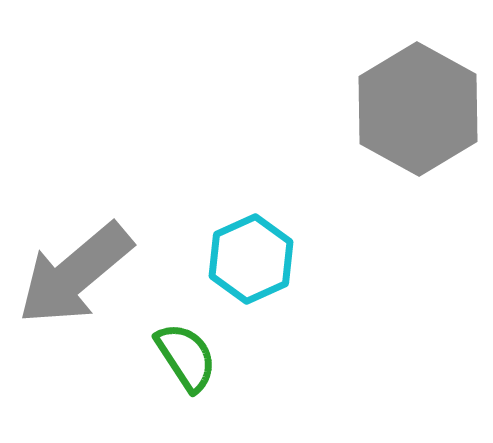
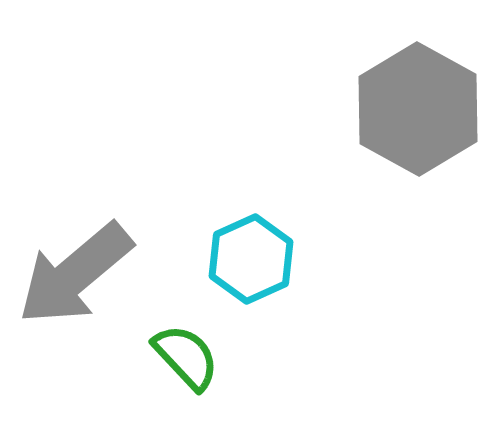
green semicircle: rotated 10 degrees counterclockwise
